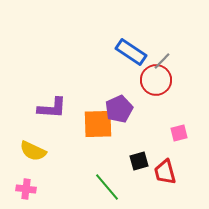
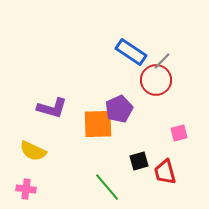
purple L-shape: rotated 12 degrees clockwise
